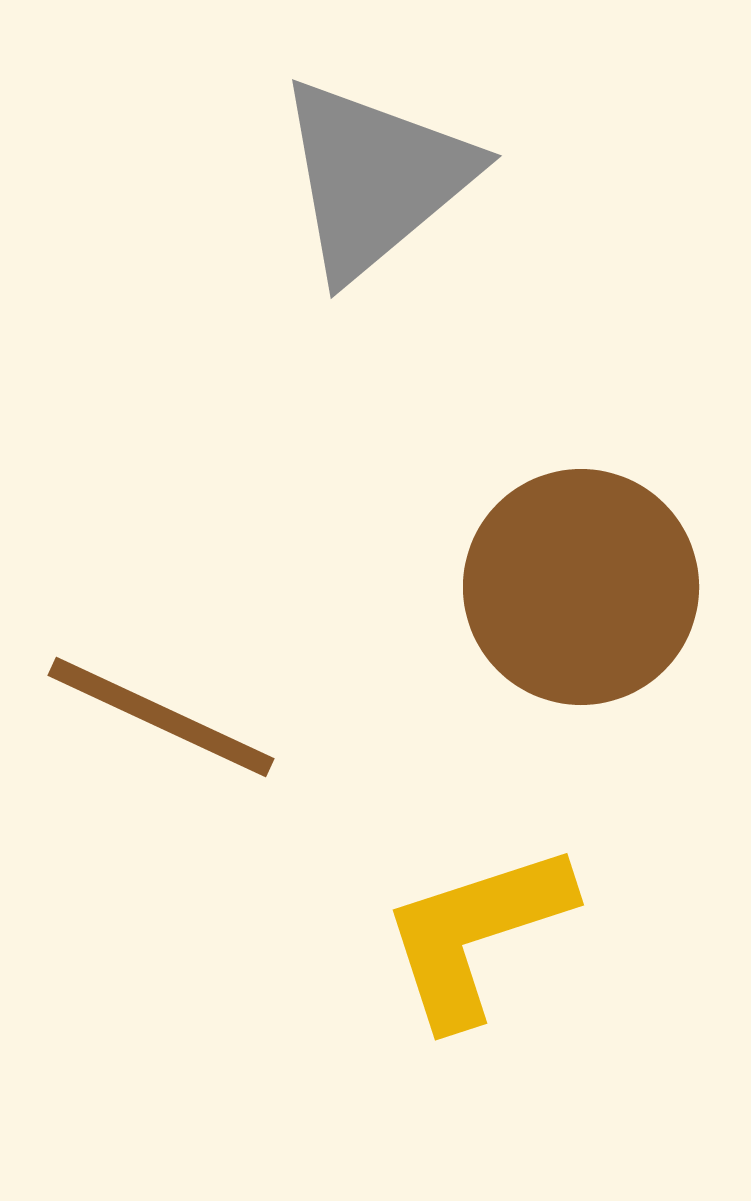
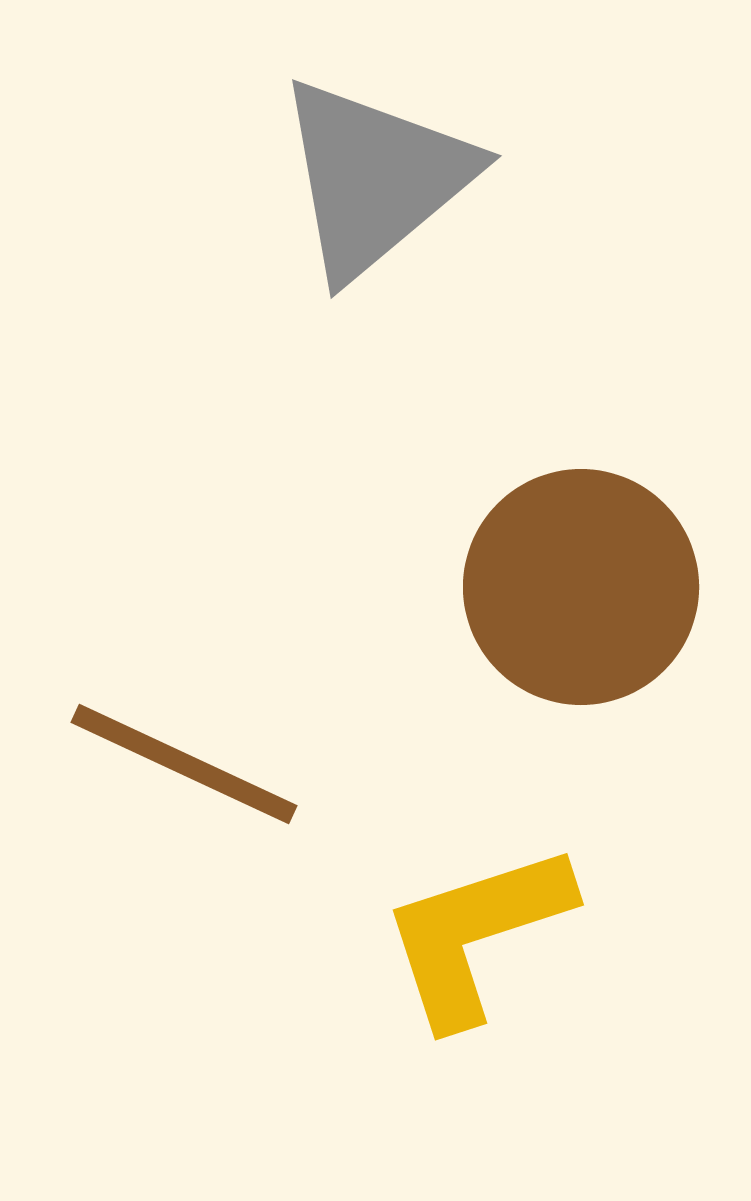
brown line: moved 23 px right, 47 px down
